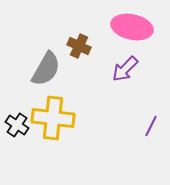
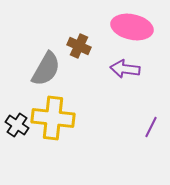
purple arrow: rotated 52 degrees clockwise
purple line: moved 1 px down
